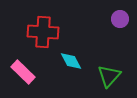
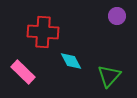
purple circle: moved 3 px left, 3 px up
